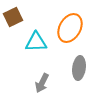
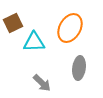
brown square: moved 6 px down
cyan triangle: moved 2 px left
gray arrow: rotated 72 degrees counterclockwise
